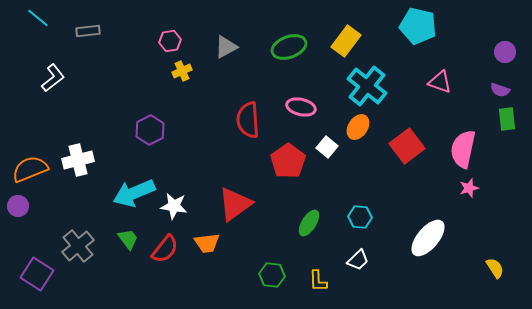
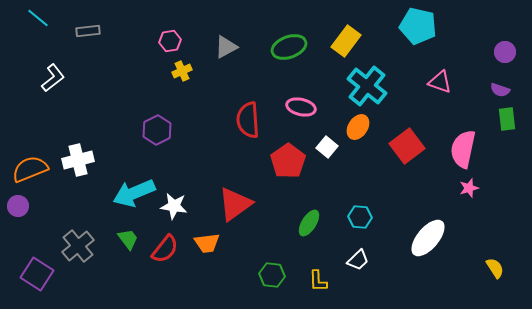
purple hexagon at (150, 130): moved 7 px right
